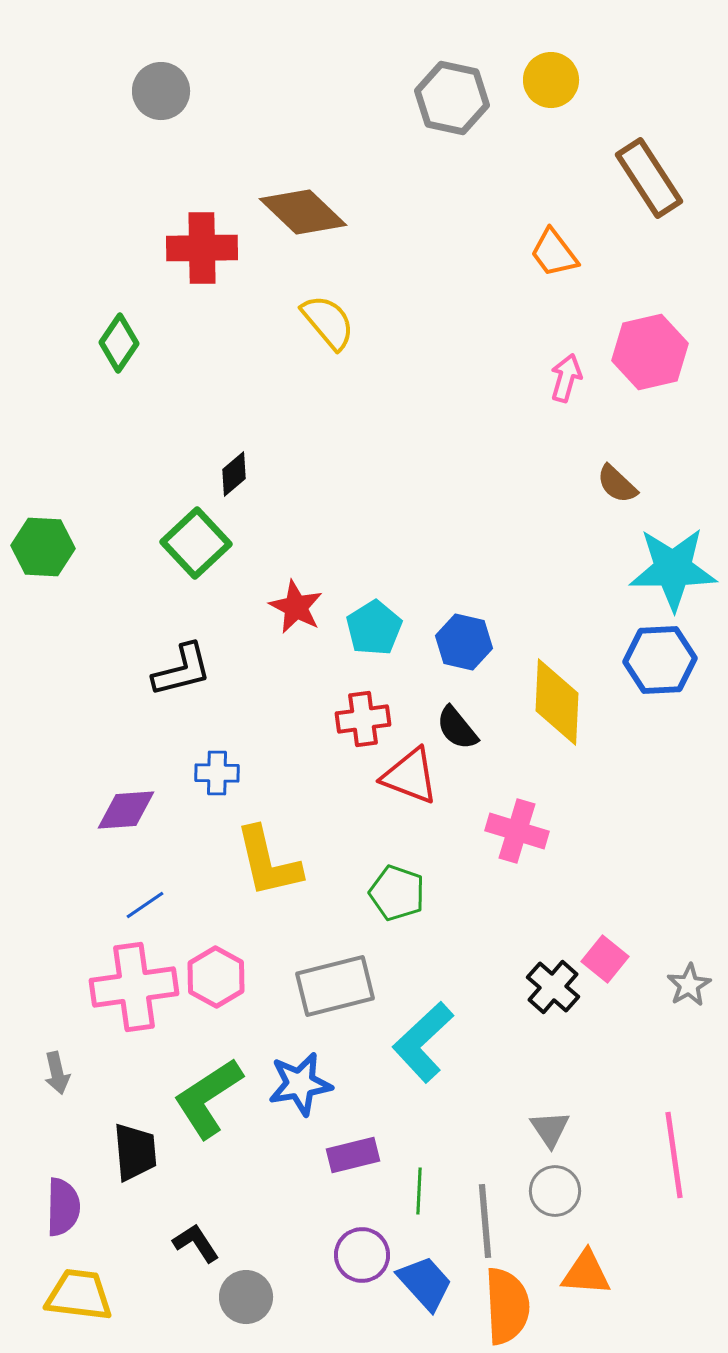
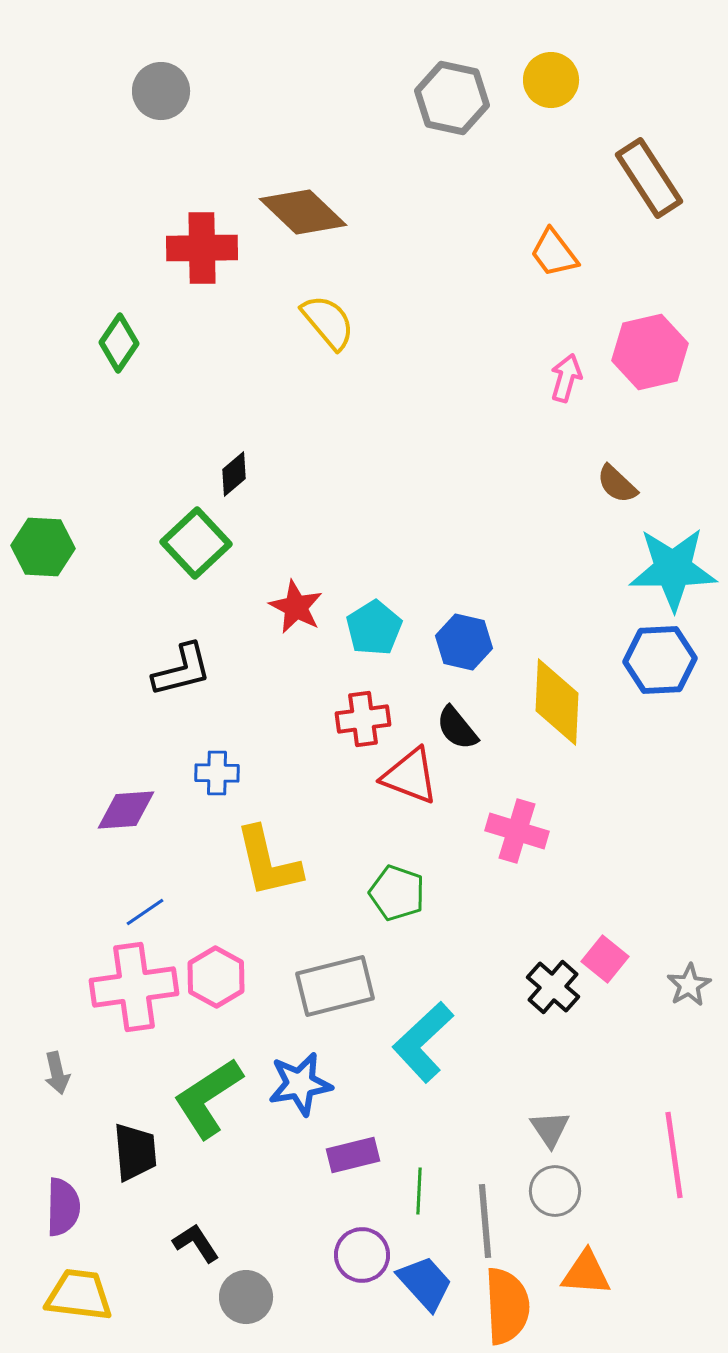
blue line at (145, 905): moved 7 px down
